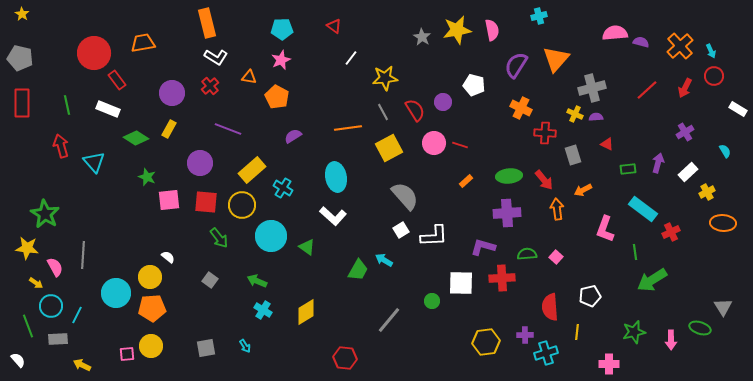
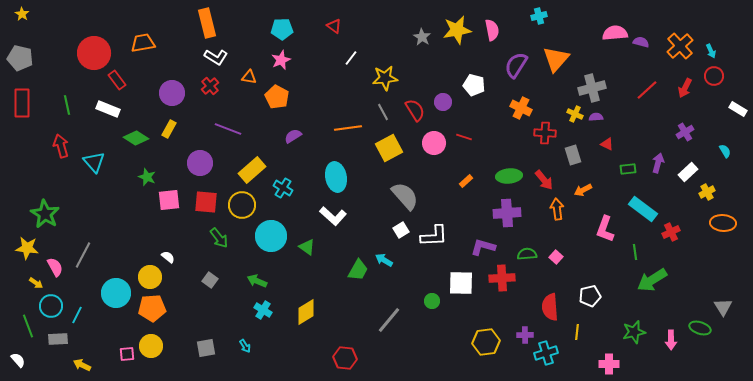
red line at (460, 145): moved 4 px right, 8 px up
gray line at (83, 255): rotated 24 degrees clockwise
